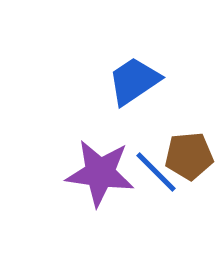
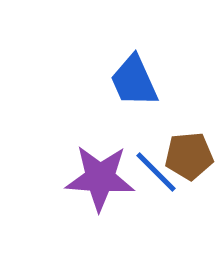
blue trapezoid: rotated 80 degrees counterclockwise
purple star: moved 5 px down; rotated 4 degrees counterclockwise
